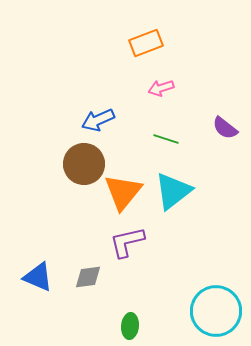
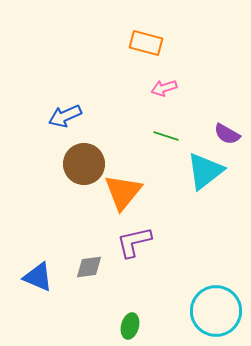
orange rectangle: rotated 36 degrees clockwise
pink arrow: moved 3 px right
blue arrow: moved 33 px left, 4 px up
purple semicircle: moved 2 px right, 6 px down; rotated 8 degrees counterclockwise
green line: moved 3 px up
cyan triangle: moved 32 px right, 20 px up
purple L-shape: moved 7 px right
gray diamond: moved 1 px right, 10 px up
green ellipse: rotated 10 degrees clockwise
